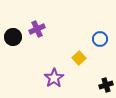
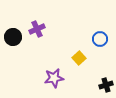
purple star: rotated 24 degrees clockwise
